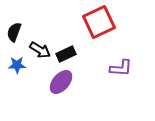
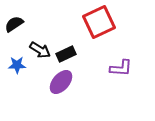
black semicircle: moved 8 px up; rotated 36 degrees clockwise
